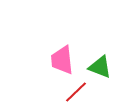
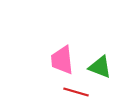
red line: rotated 60 degrees clockwise
